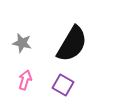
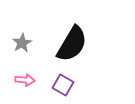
gray star: rotated 30 degrees clockwise
pink arrow: rotated 78 degrees clockwise
